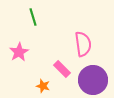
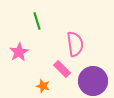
green line: moved 4 px right, 4 px down
pink semicircle: moved 8 px left
purple circle: moved 1 px down
